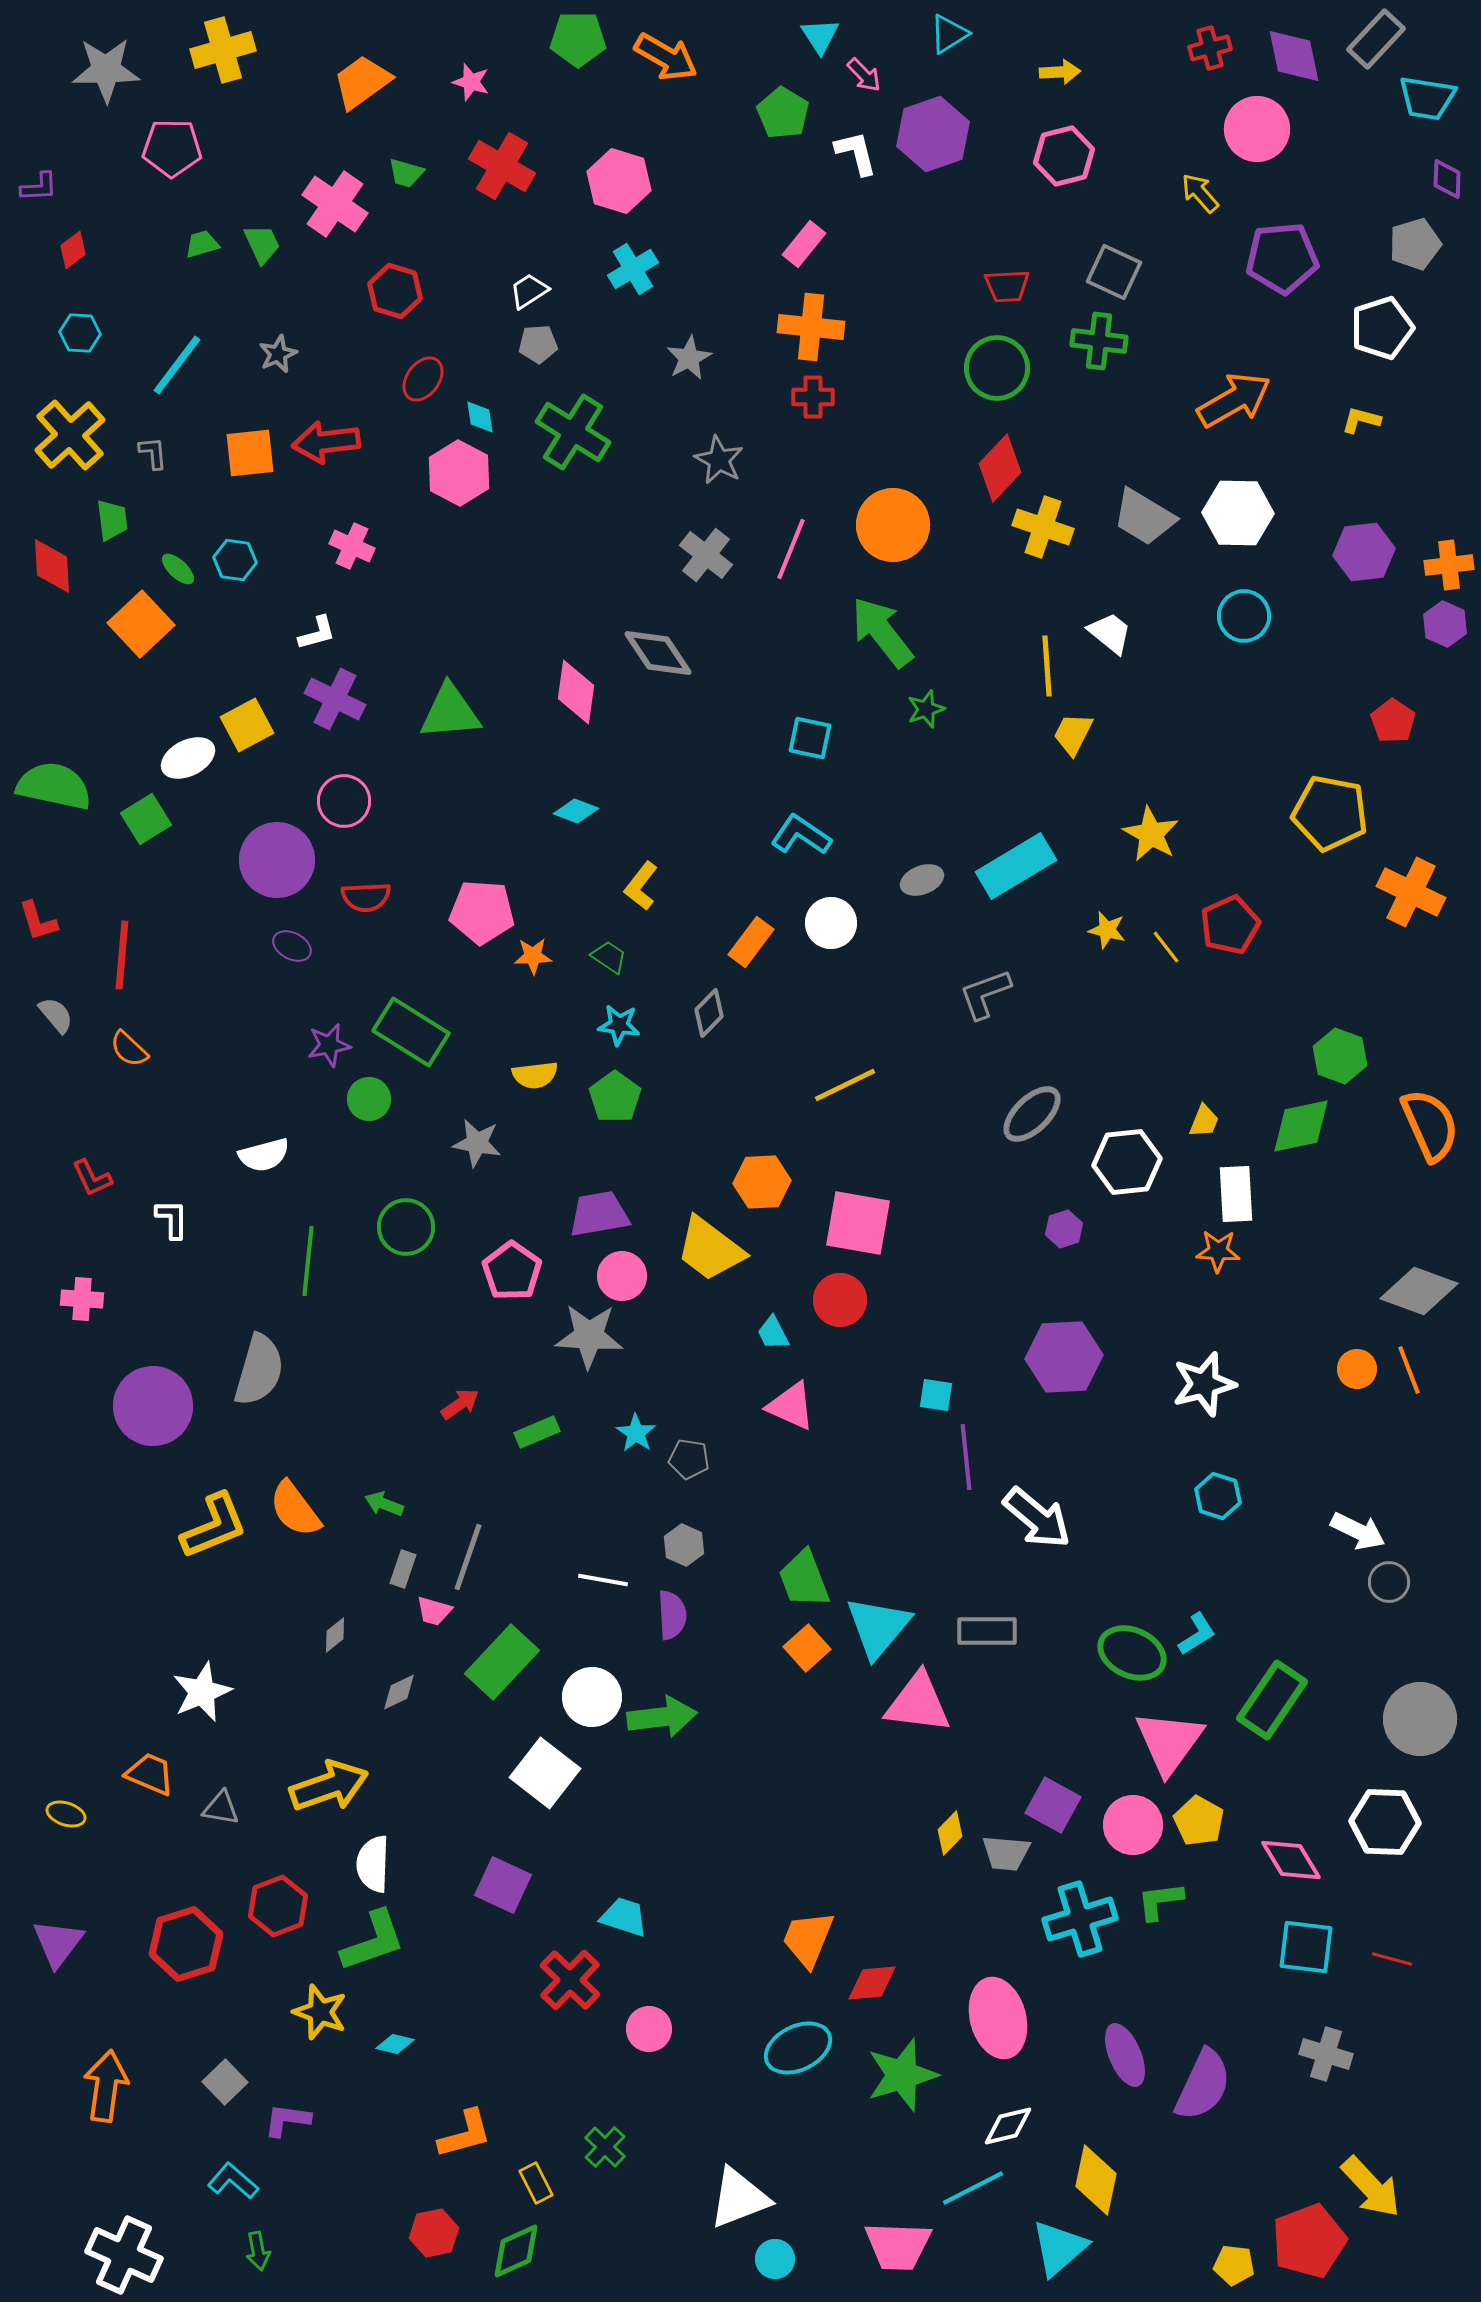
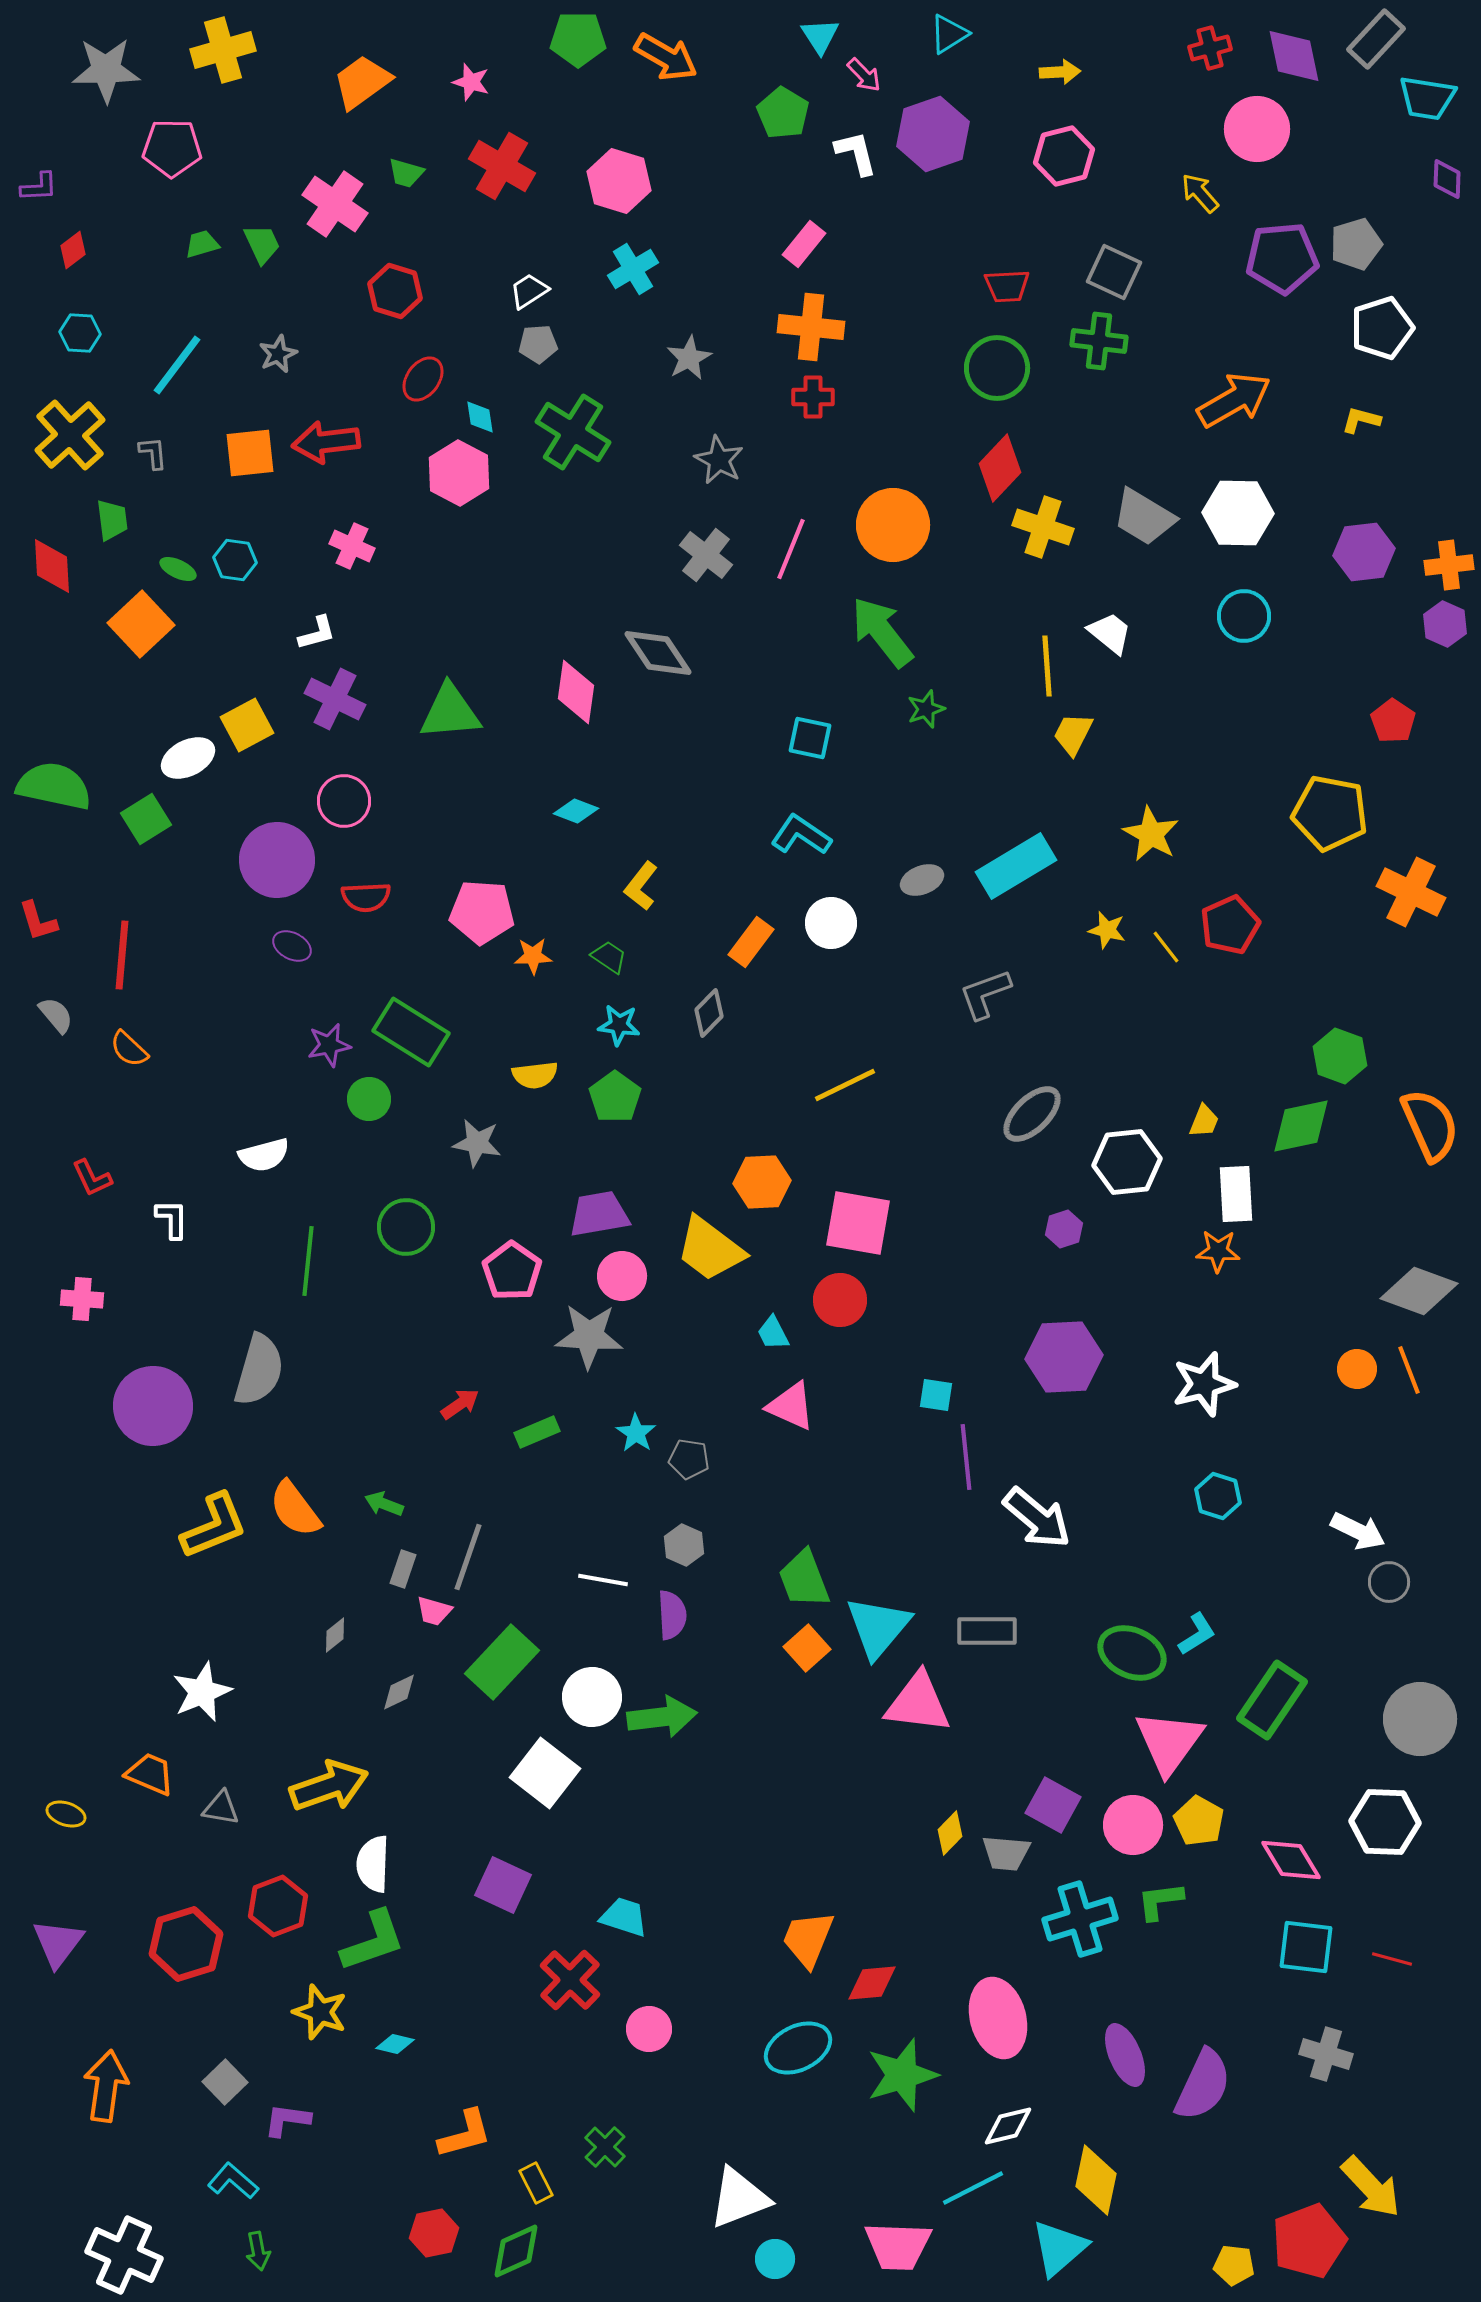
gray pentagon at (1415, 244): moved 59 px left
green ellipse at (178, 569): rotated 18 degrees counterclockwise
